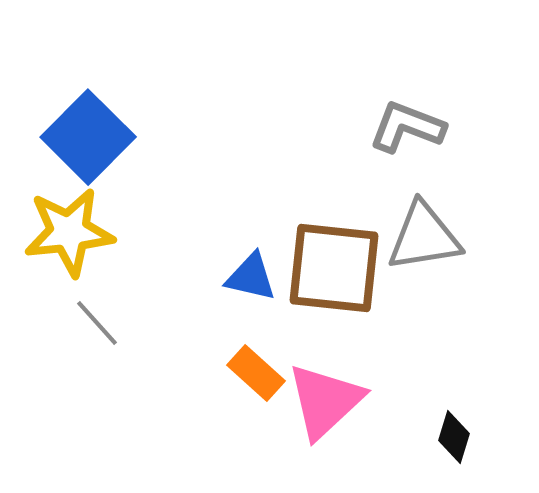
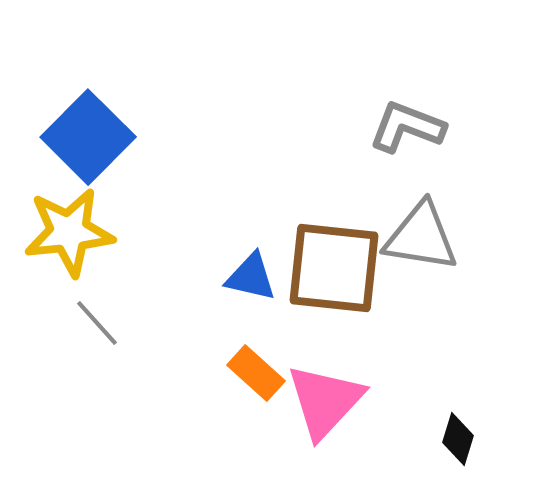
gray triangle: moved 3 px left; rotated 18 degrees clockwise
pink triangle: rotated 4 degrees counterclockwise
black diamond: moved 4 px right, 2 px down
